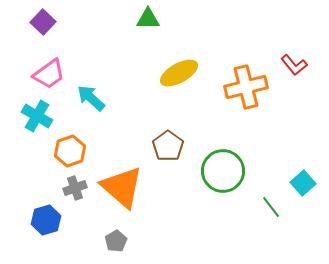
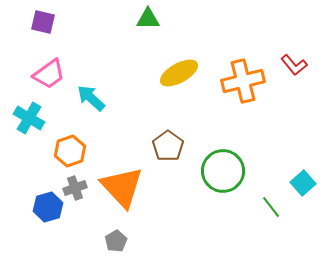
purple square: rotated 30 degrees counterclockwise
orange cross: moved 3 px left, 6 px up
cyan cross: moved 8 px left, 2 px down
orange triangle: rotated 6 degrees clockwise
blue hexagon: moved 2 px right, 13 px up
